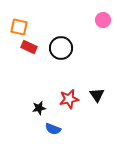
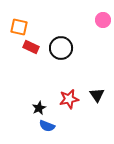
red rectangle: moved 2 px right
black star: rotated 16 degrees counterclockwise
blue semicircle: moved 6 px left, 3 px up
